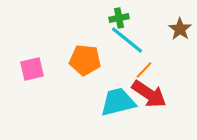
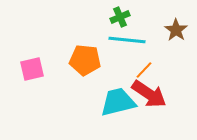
green cross: moved 1 px right, 1 px up; rotated 12 degrees counterclockwise
brown star: moved 4 px left, 1 px down
cyan line: rotated 33 degrees counterclockwise
